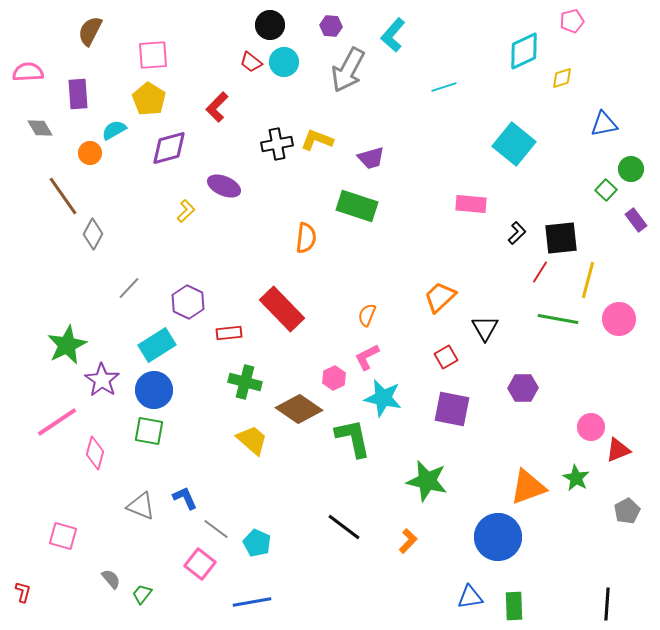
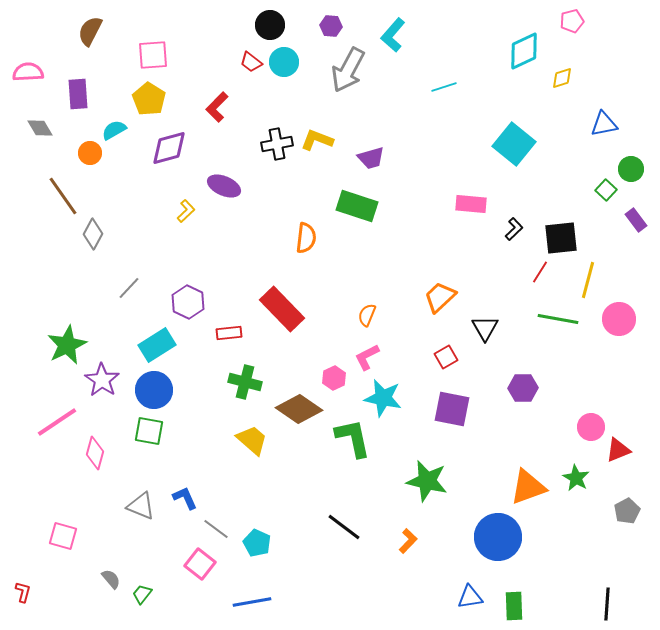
black L-shape at (517, 233): moved 3 px left, 4 px up
